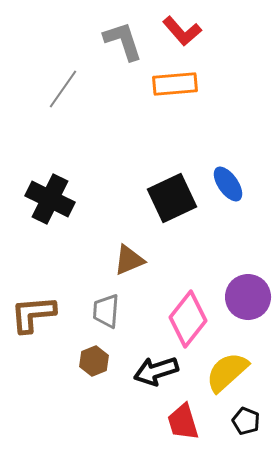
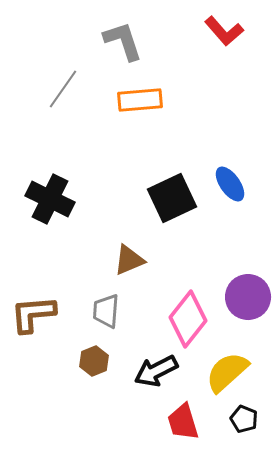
red L-shape: moved 42 px right
orange rectangle: moved 35 px left, 16 px down
blue ellipse: moved 2 px right
black arrow: rotated 9 degrees counterclockwise
black pentagon: moved 2 px left, 2 px up
